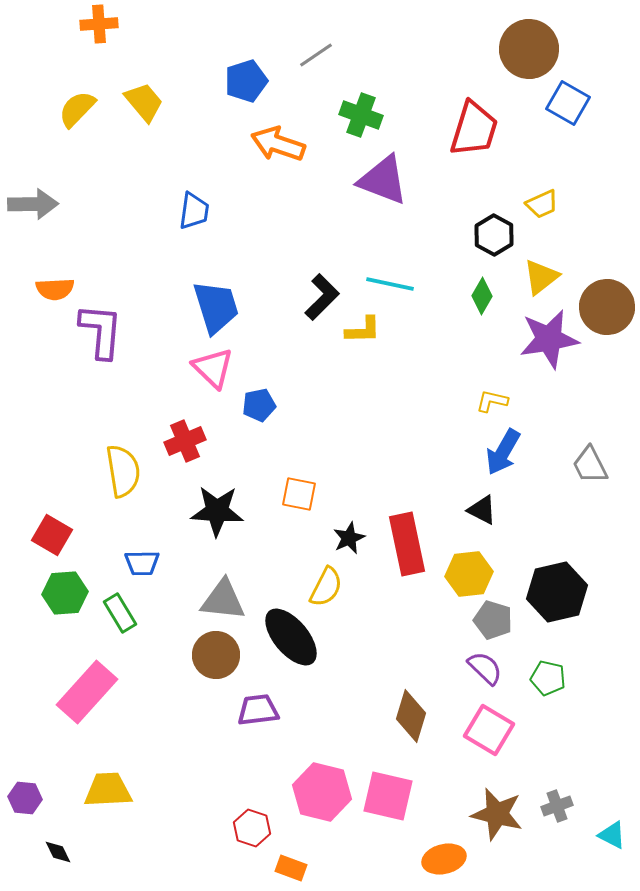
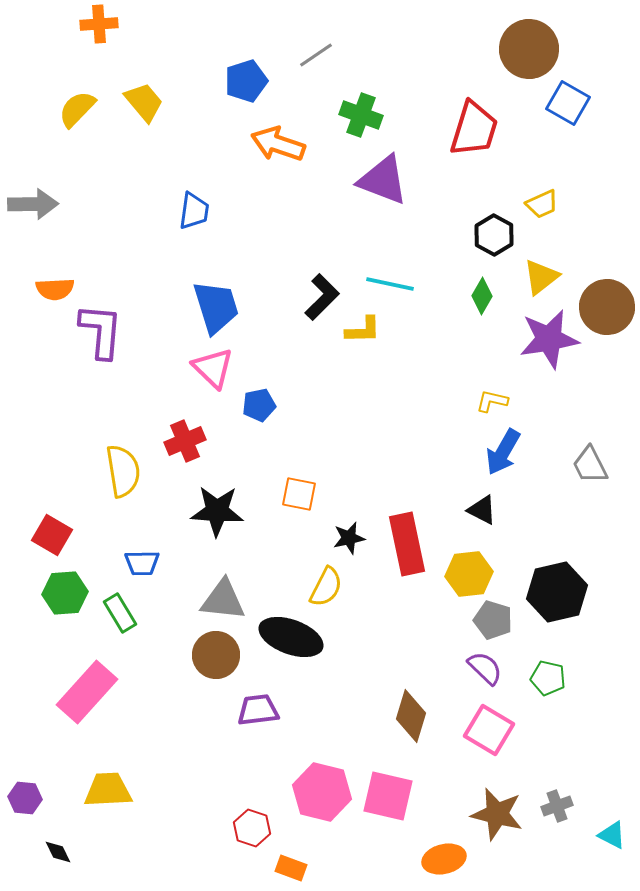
black star at (349, 538): rotated 12 degrees clockwise
black ellipse at (291, 637): rotated 30 degrees counterclockwise
